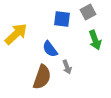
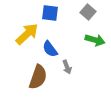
gray square: rotated 21 degrees counterclockwise
blue square: moved 12 px left, 6 px up
yellow arrow: moved 11 px right
green arrow: rotated 54 degrees counterclockwise
brown semicircle: moved 4 px left
